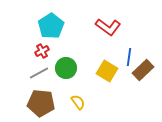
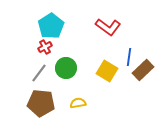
red cross: moved 3 px right, 4 px up
gray line: rotated 24 degrees counterclockwise
yellow semicircle: moved 1 px down; rotated 63 degrees counterclockwise
